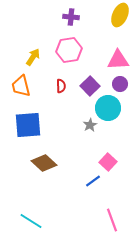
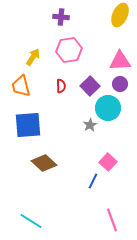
purple cross: moved 10 px left
pink triangle: moved 2 px right, 1 px down
blue line: rotated 28 degrees counterclockwise
